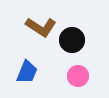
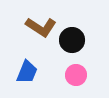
pink circle: moved 2 px left, 1 px up
